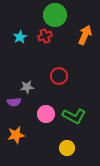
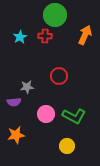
red cross: rotated 24 degrees clockwise
yellow circle: moved 2 px up
